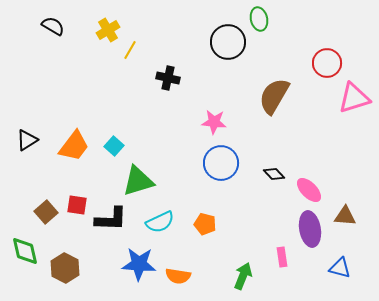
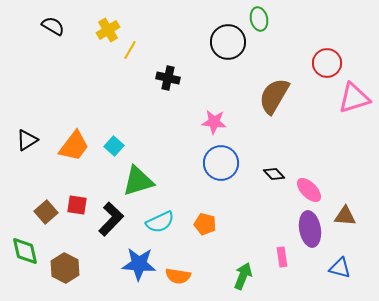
black L-shape: rotated 48 degrees counterclockwise
